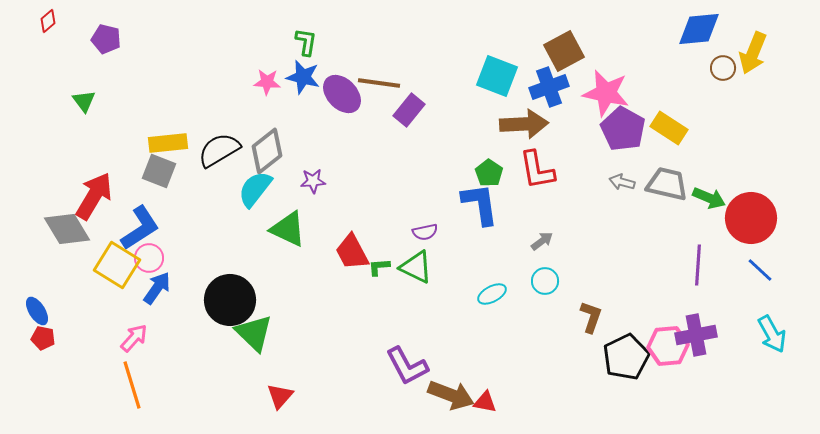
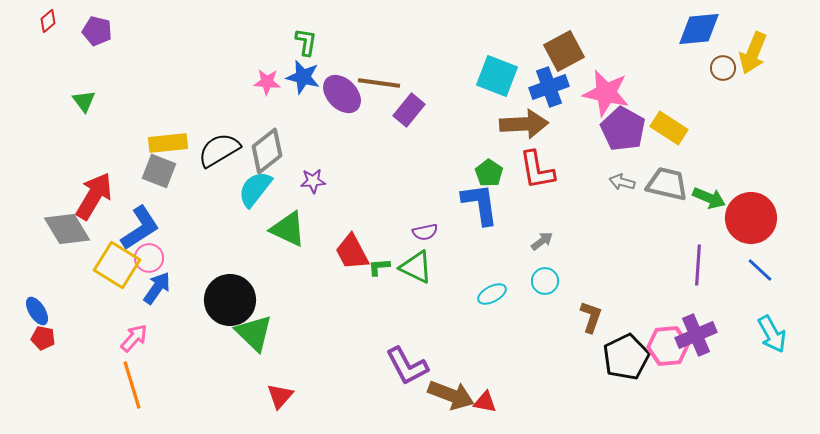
purple pentagon at (106, 39): moved 9 px left, 8 px up
purple cross at (696, 335): rotated 12 degrees counterclockwise
